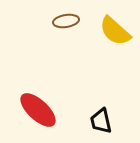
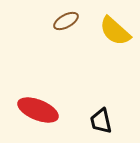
brown ellipse: rotated 20 degrees counterclockwise
red ellipse: rotated 21 degrees counterclockwise
